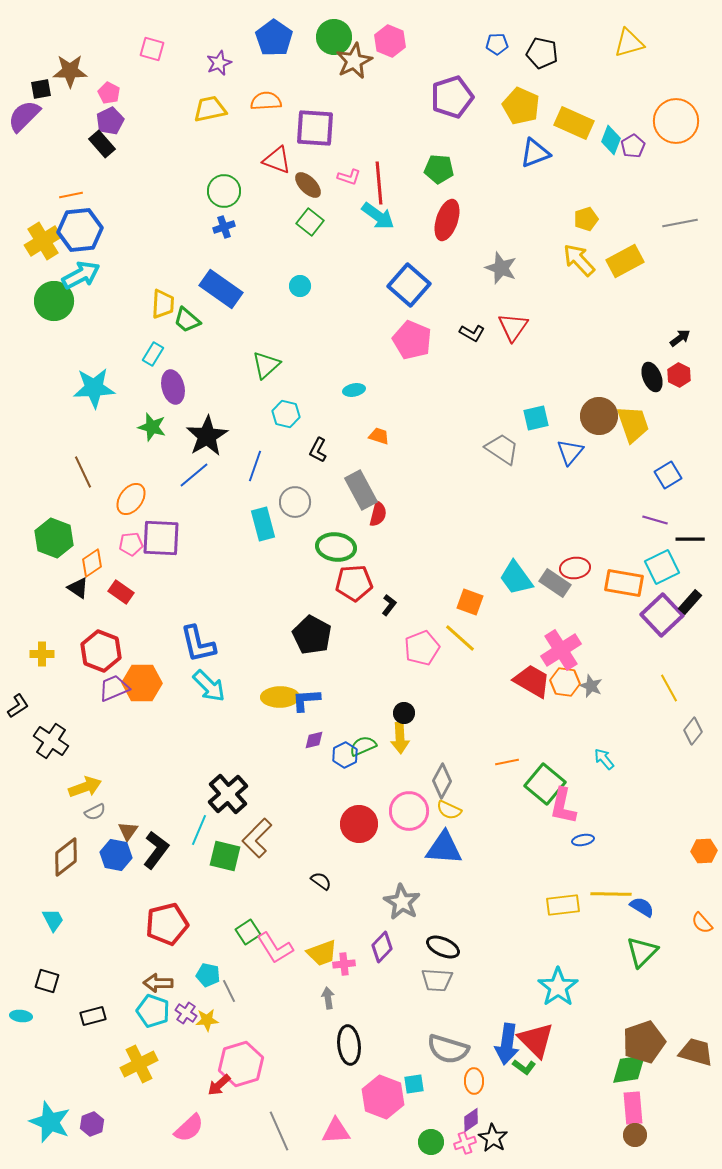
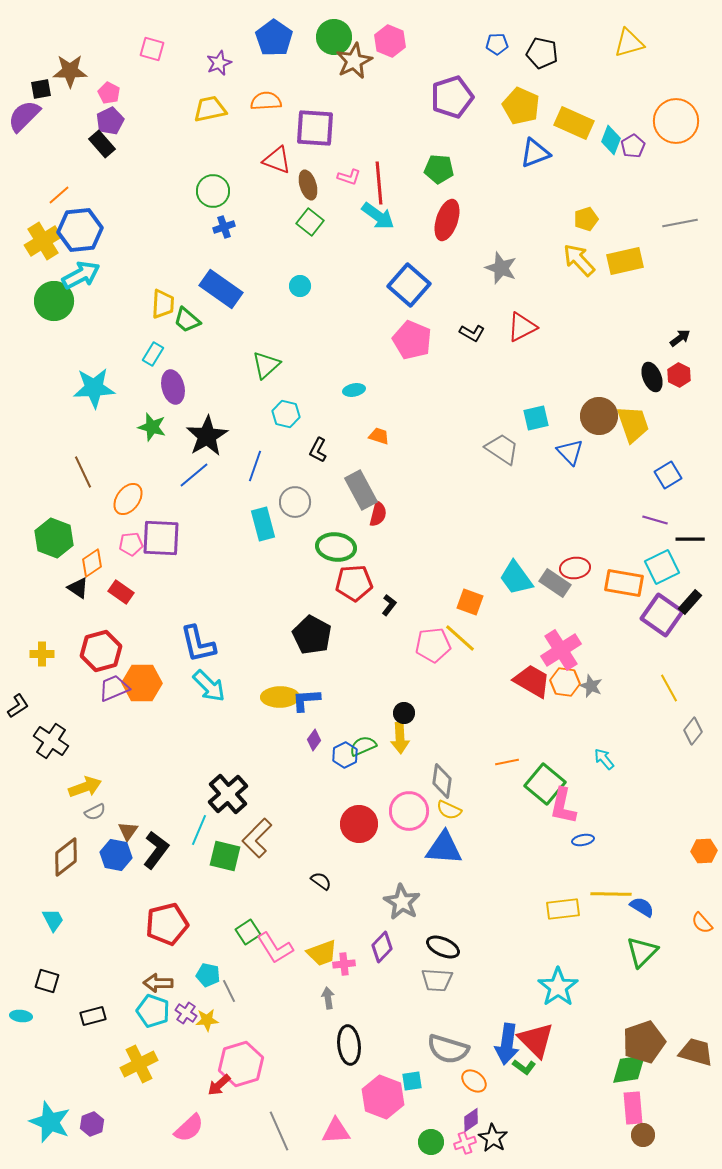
brown ellipse at (308, 185): rotated 28 degrees clockwise
green circle at (224, 191): moved 11 px left
orange line at (71, 195): moved 12 px left; rotated 30 degrees counterclockwise
yellow rectangle at (625, 261): rotated 15 degrees clockwise
red triangle at (513, 327): moved 9 px right; rotated 28 degrees clockwise
blue triangle at (570, 452): rotated 24 degrees counterclockwise
orange ellipse at (131, 499): moved 3 px left
purple square at (662, 615): rotated 12 degrees counterclockwise
pink pentagon at (422, 648): moved 11 px right, 3 px up; rotated 16 degrees clockwise
red hexagon at (101, 651): rotated 24 degrees clockwise
purple diamond at (314, 740): rotated 40 degrees counterclockwise
gray diamond at (442, 781): rotated 20 degrees counterclockwise
yellow rectangle at (563, 905): moved 4 px down
orange ellipse at (474, 1081): rotated 50 degrees counterclockwise
cyan square at (414, 1084): moved 2 px left, 3 px up
brown circle at (635, 1135): moved 8 px right
